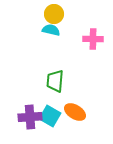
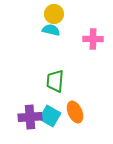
orange ellipse: rotated 35 degrees clockwise
